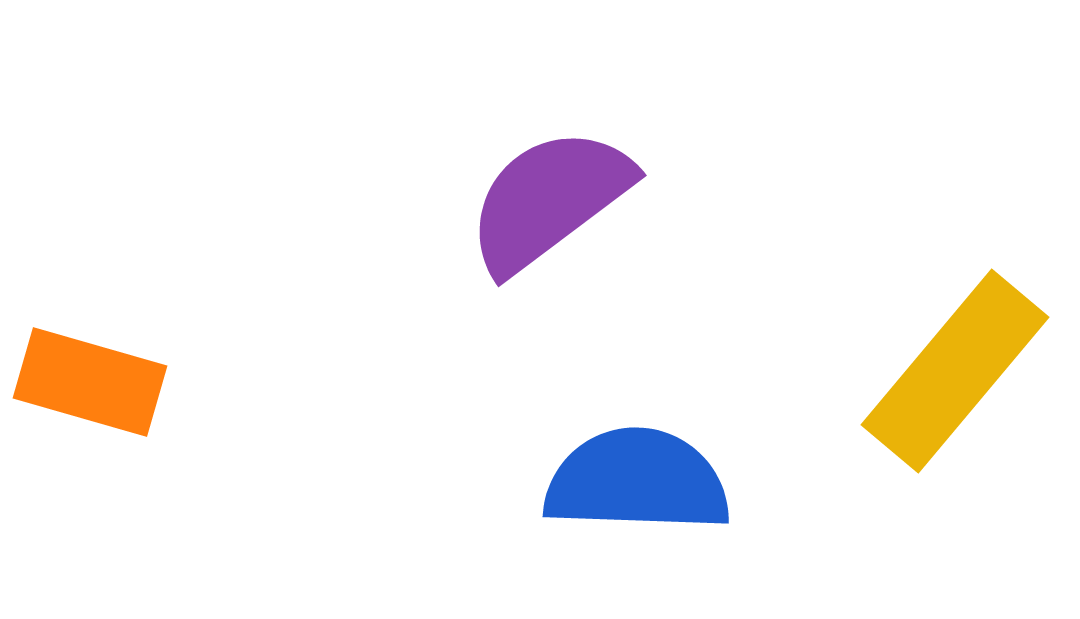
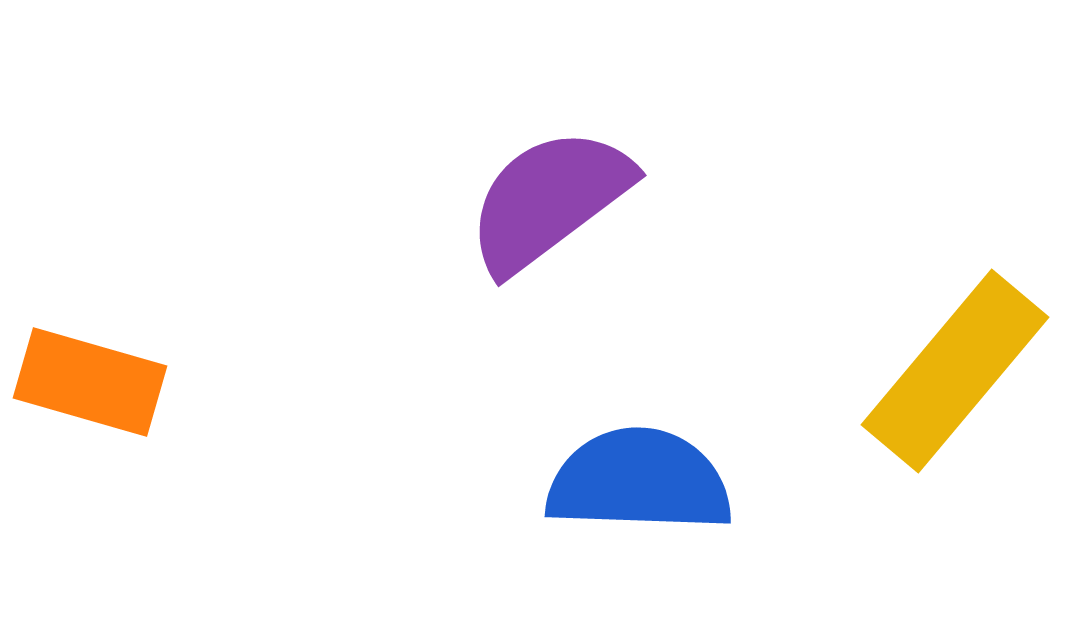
blue semicircle: moved 2 px right
